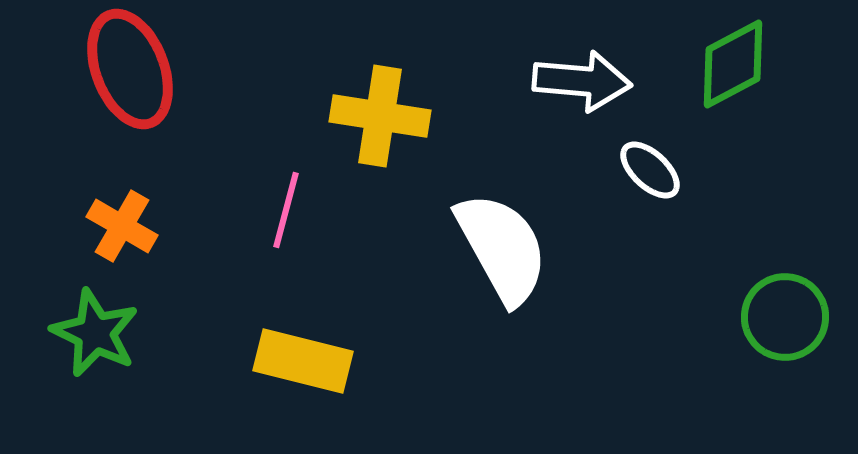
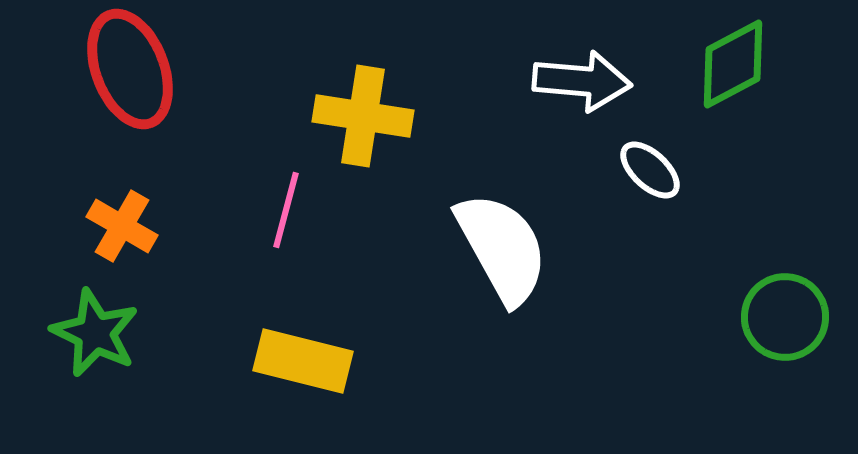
yellow cross: moved 17 px left
